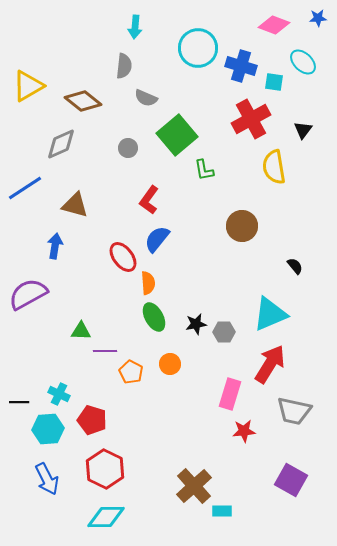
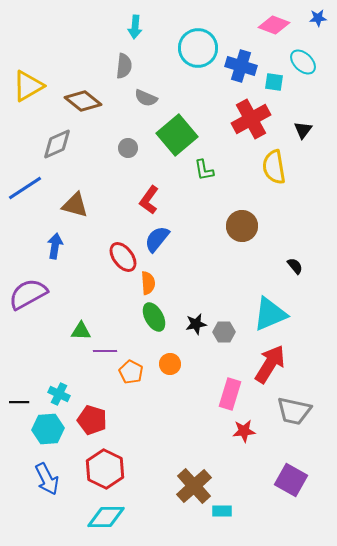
gray diamond at (61, 144): moved 4 px left
